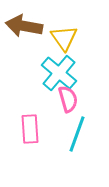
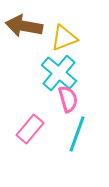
yellow triangle: rotated 44 degrees clockwise
pink rectangle: rotated 44 degrees clockwise
